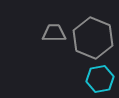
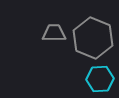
cyan hexagon: rotated 8 degrees clockwise
